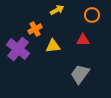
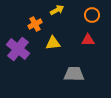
orange cross: moved 5 px up
red triangle: moved 5 px right
yellow triangle: moved 3 px up
gray trapezoid: moved 6 px left; rotated 55 degrees clockwise
